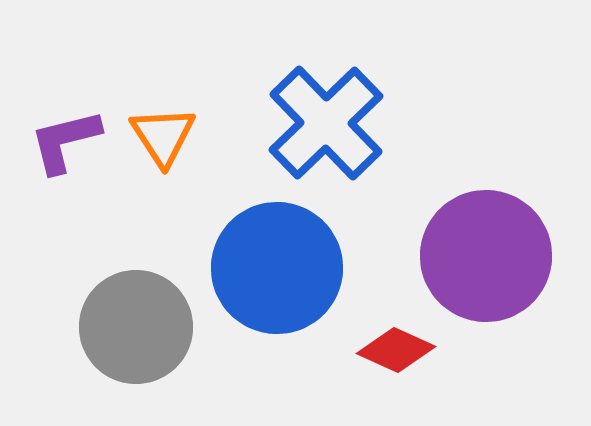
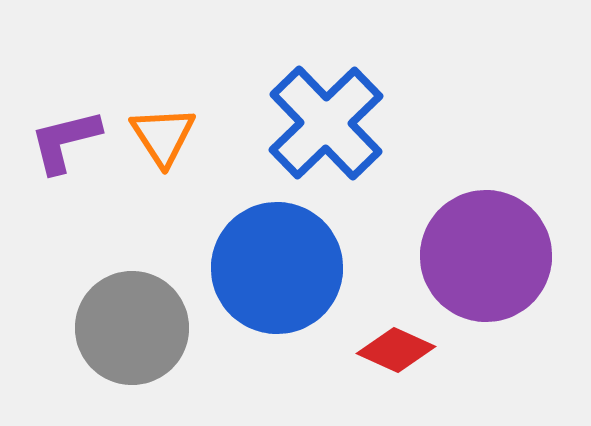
gray circle: moved 4 px left, 1 px down
